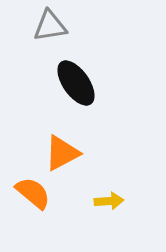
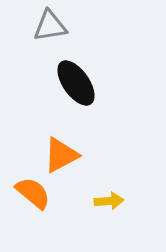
orange triangle: moved 1 px left, 2 px down
